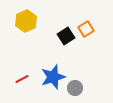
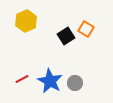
orange square: rotated 28 degrees counterclockwise
blue star: moved 3 px left, 4 px down; rotated 25 degrees counterclockwise
gray circle: moved 5 px up
